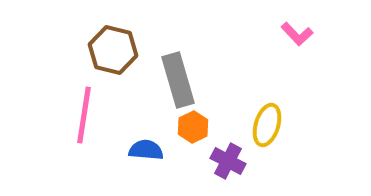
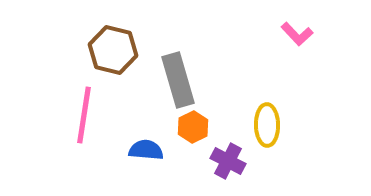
yellow ellipse: rotated 18 degrees counterclockwise
